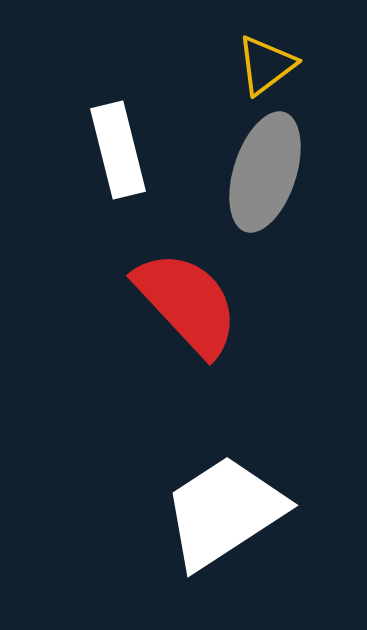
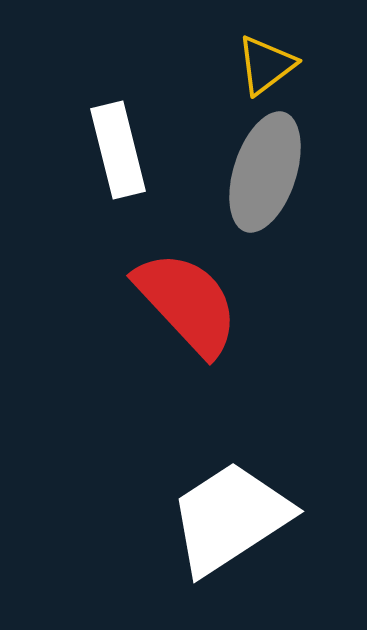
white trapezoid: moved 6 px right, 6 px down
